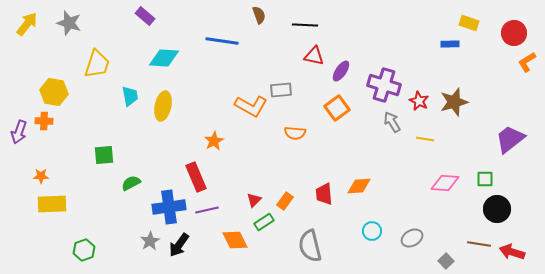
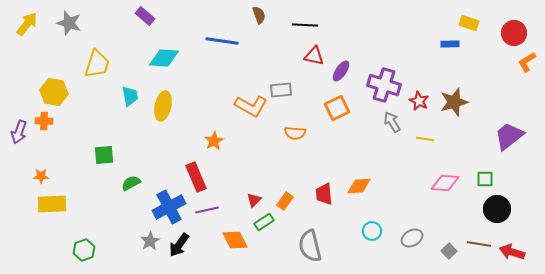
orange square at (337, 108): rotated 10 degrees clockwise
purple trapezoid at (510, 139): moved 1 px left, 3 px up
blue cross at (169, 207): rotated 20 degrees counterclockwise
gray square at (446, 261): moved 3 px right, 10 px up
